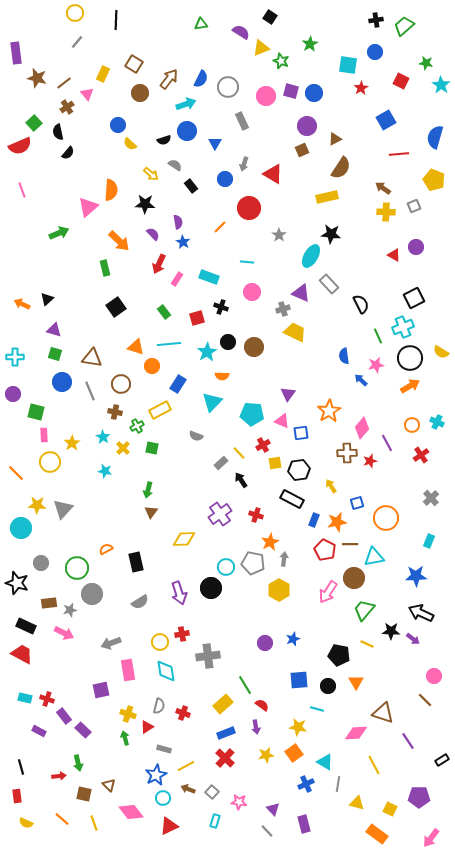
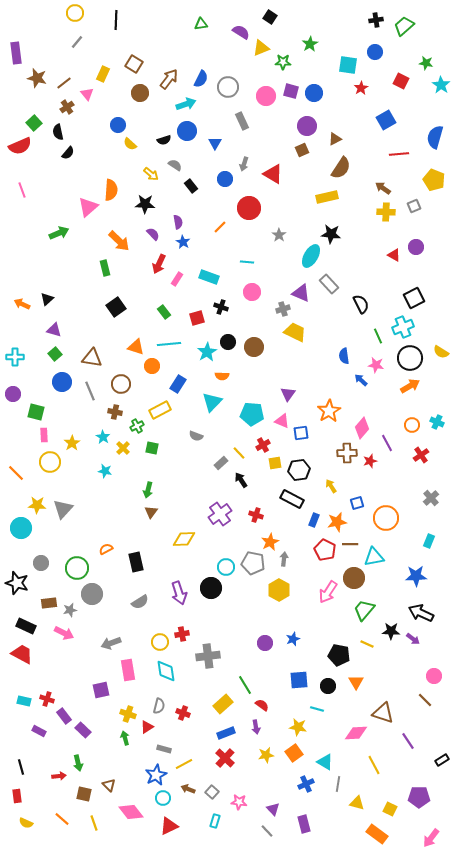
green star at (281, 61): moved 2 px right, 1 px down; rotated 21 degrees counterclockwise
green square at (55, 354): rotated 32 degrees clockwise
pink star at (376, 365): rotated 21 degrees clockwise
cyan rectangle at (25, 698): moved 1 px left, 3 px down
yellow line at (186, 766): moved 2 px left, 2 px up
